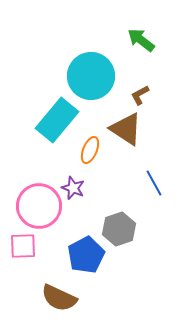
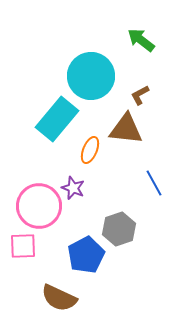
cyan rectangle: moved 1 px up
brown triangle: rotated 27 degrees counterclockwise
